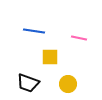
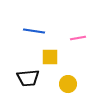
pink line: moved 1 px left; rotated 21 degrees counterclockwise
black trapezoid: moved 5 px up; rotated 25 degrees counterclockwise
